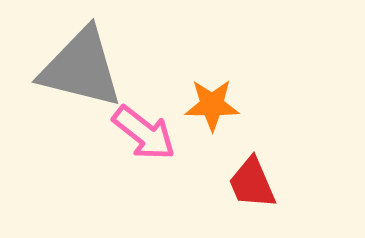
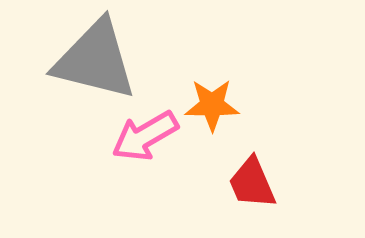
gray triangle: moved 14 px right, 8 px up
pink arrow: moved 1 px right, 3 px down; rotated 112 degrees clockwise
